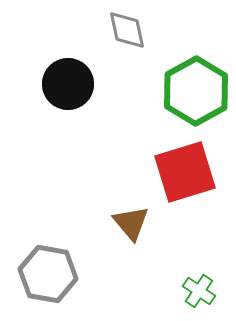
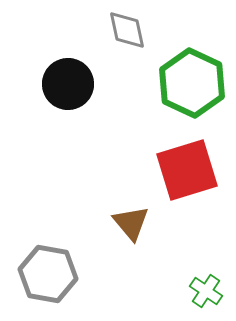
green hexagon: moved 4 px left, 8 px up; rotated 6 degrees counterclockwise
red square: moved 2 px right, 2 px up
green cross: moved 7 px right
